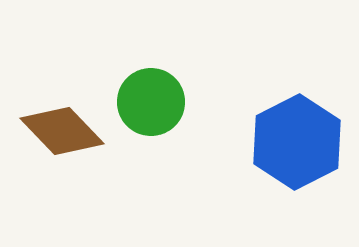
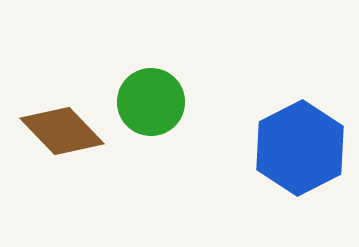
blue hexagon: moved 3 px right, 6 px down
